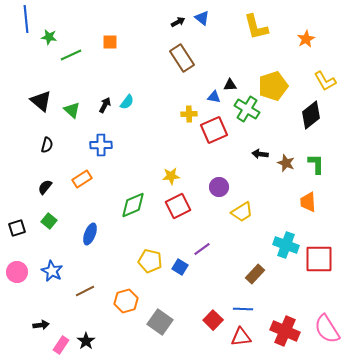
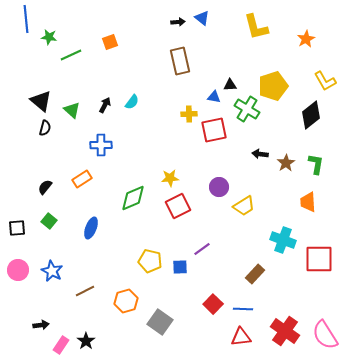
black arrow at (178, 22): rotated 24 degrees clockwise
orange square at (110, 42): rotated 21 degrees counterclockwise
brown rectangle at (182, 58): moved 2 px left, 3 px down; rotated 20 degrees clockwise
cyan semicircle at (127, 102): moved 5 px right
red square at (214, 130): rotated 12 degrees clockwise
black semicircle at (47, 145): moved 2 px left, 17 px up
brown star at (286, 163): rotated 18 degrees clockwise
green L-shape at (316, 164): rotated 10 degrees clockwise
yellow star at (171, 176): moved 1 px left, 2 px down
green diamond at (133, 205): moved 7 px up
yellow trapezoid at (242, 212): moved 2 px right, 6 px up
black square at (17, 228): rotated 12 degrees clockwise
blue ellipse at (90, 234): moved 1 px right, 6 px up
cyan cross at (286, 245): moved 3 px left, 5 px up
blue square at (180, 267): rotated 35 degrees counterclockwise
pink circle at (17, 272): moved 1 px right, 2 px up
red square at (213, 320): moved 16 px up
pink semicircle at (327, 329): moved 2 px left, 6 px down
red cross at (285, 331): rotated 12 degrees clockwise
